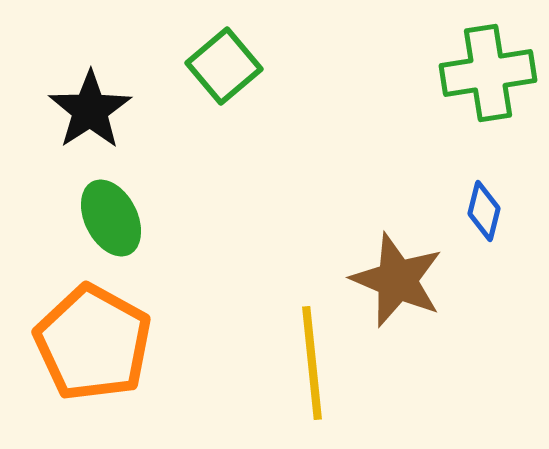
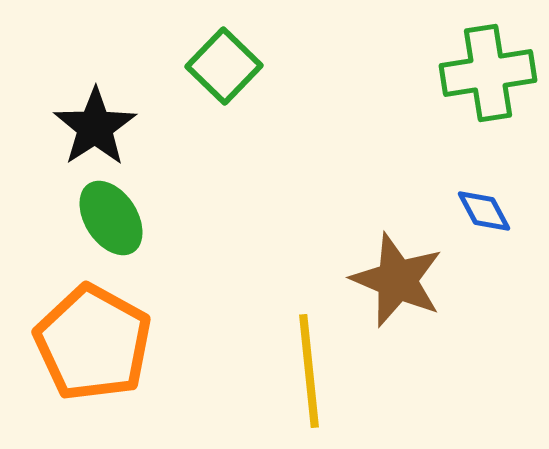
green square: rotated 6 degrees counterclockwise
black star: moved 5 px right, 17 px down
blue diamond: rotated 42 degrees counterclockwise
green ellipse: rotated 6 degrees counterclockwise
yellow line: moved 3 px left, 8 px down
